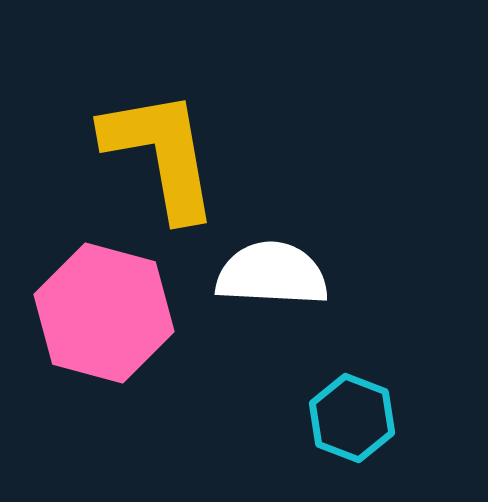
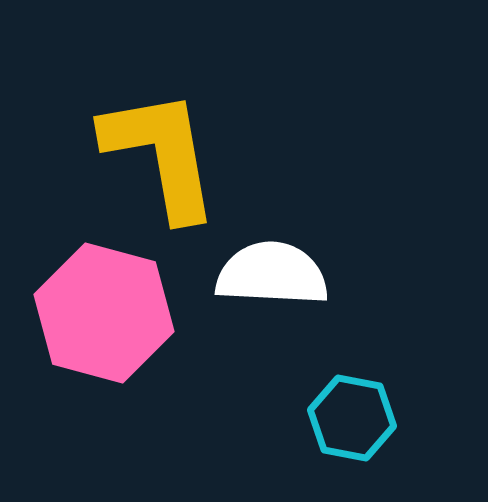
cyan hexagon: rotated 10 degrees counterclockwise
